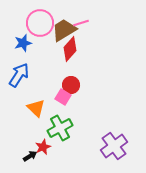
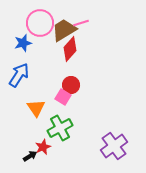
orange triangle: rotated 12 degrees clockwise
